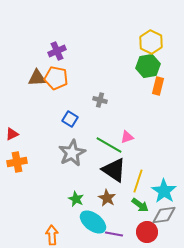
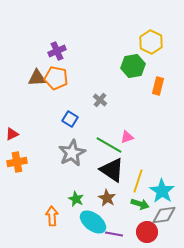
green hexagon: moved 15 px left
gray cross: rotated 24 degrees clockwise
black triangle: moved 2 px left
cyan star: moved 2 px left
green arrow: moved 1 px up; rotated 18 degrees counterclockwise
orange arrow: moved 19 px up
